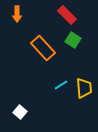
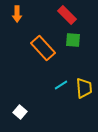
green square: rotated 28 degrees counterclockwise
